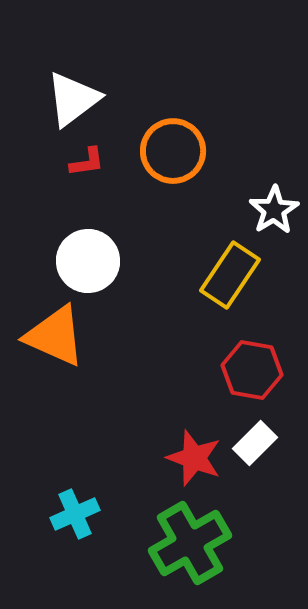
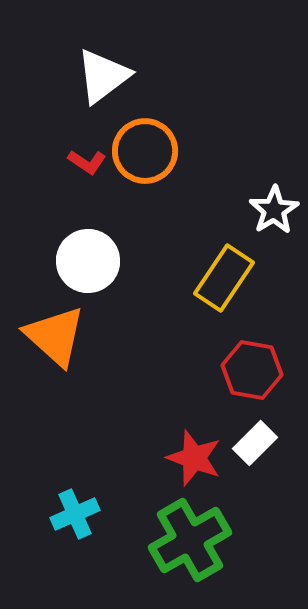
white triangle: moved 30 px right, 23 px up
orange circle: moved 28 px left
red L-shape: rotated 42 degrees clockwise
yellow rectangle: moved 6 px left, 3 px down
orange triangle: rotated 18 degrees clockwise
green cross: moved 3 px up
